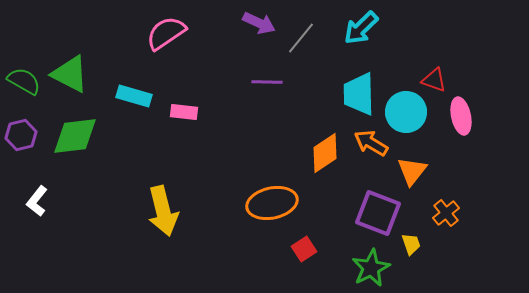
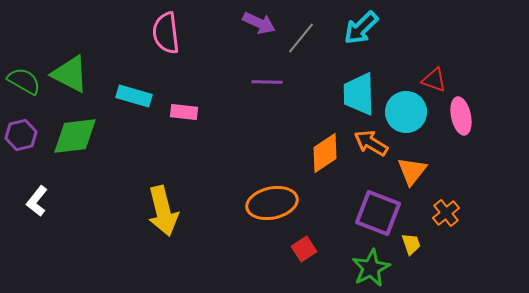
pink semicircle: rotated 63 degrees counterclockwise
